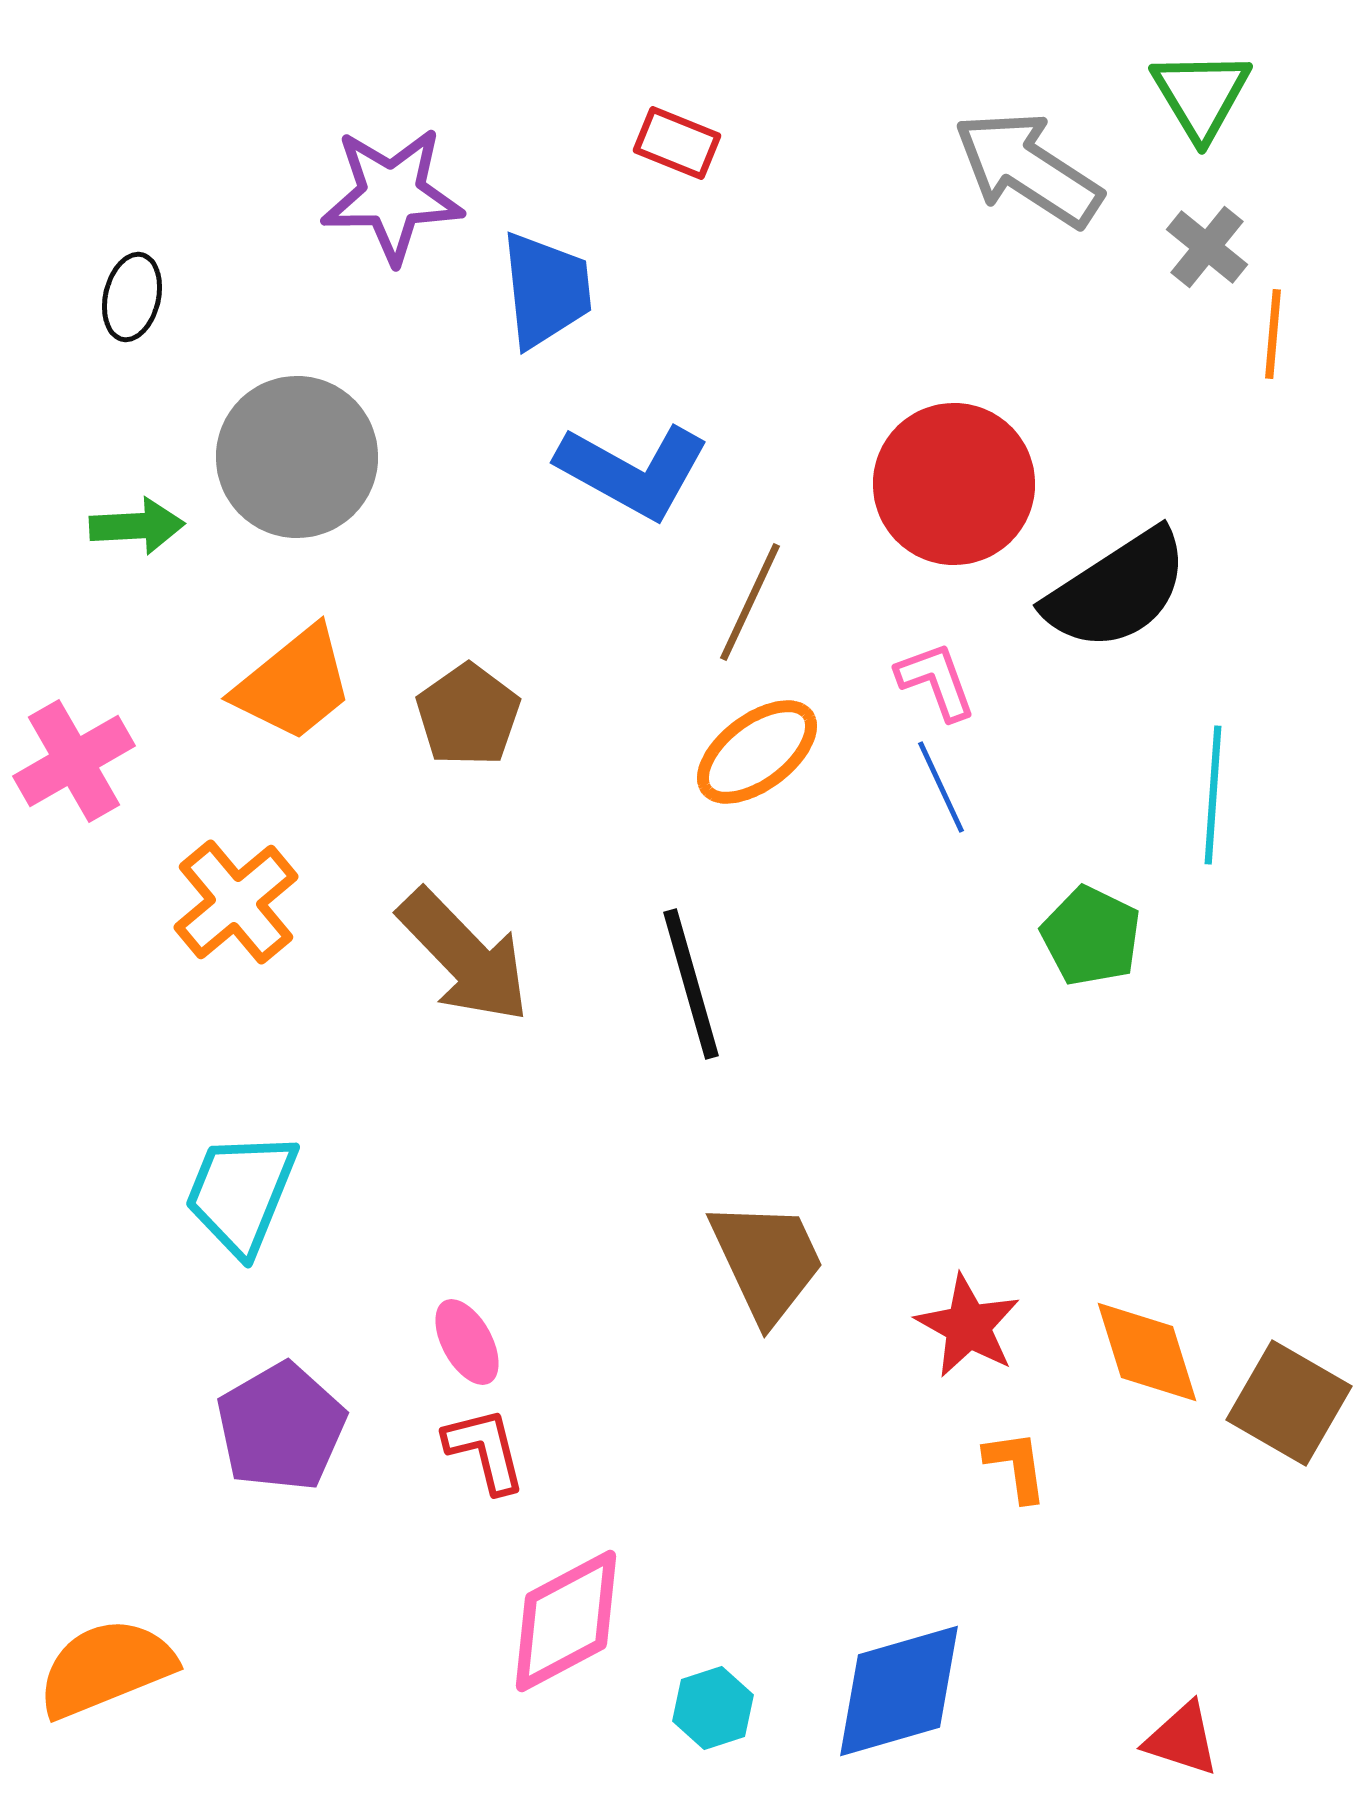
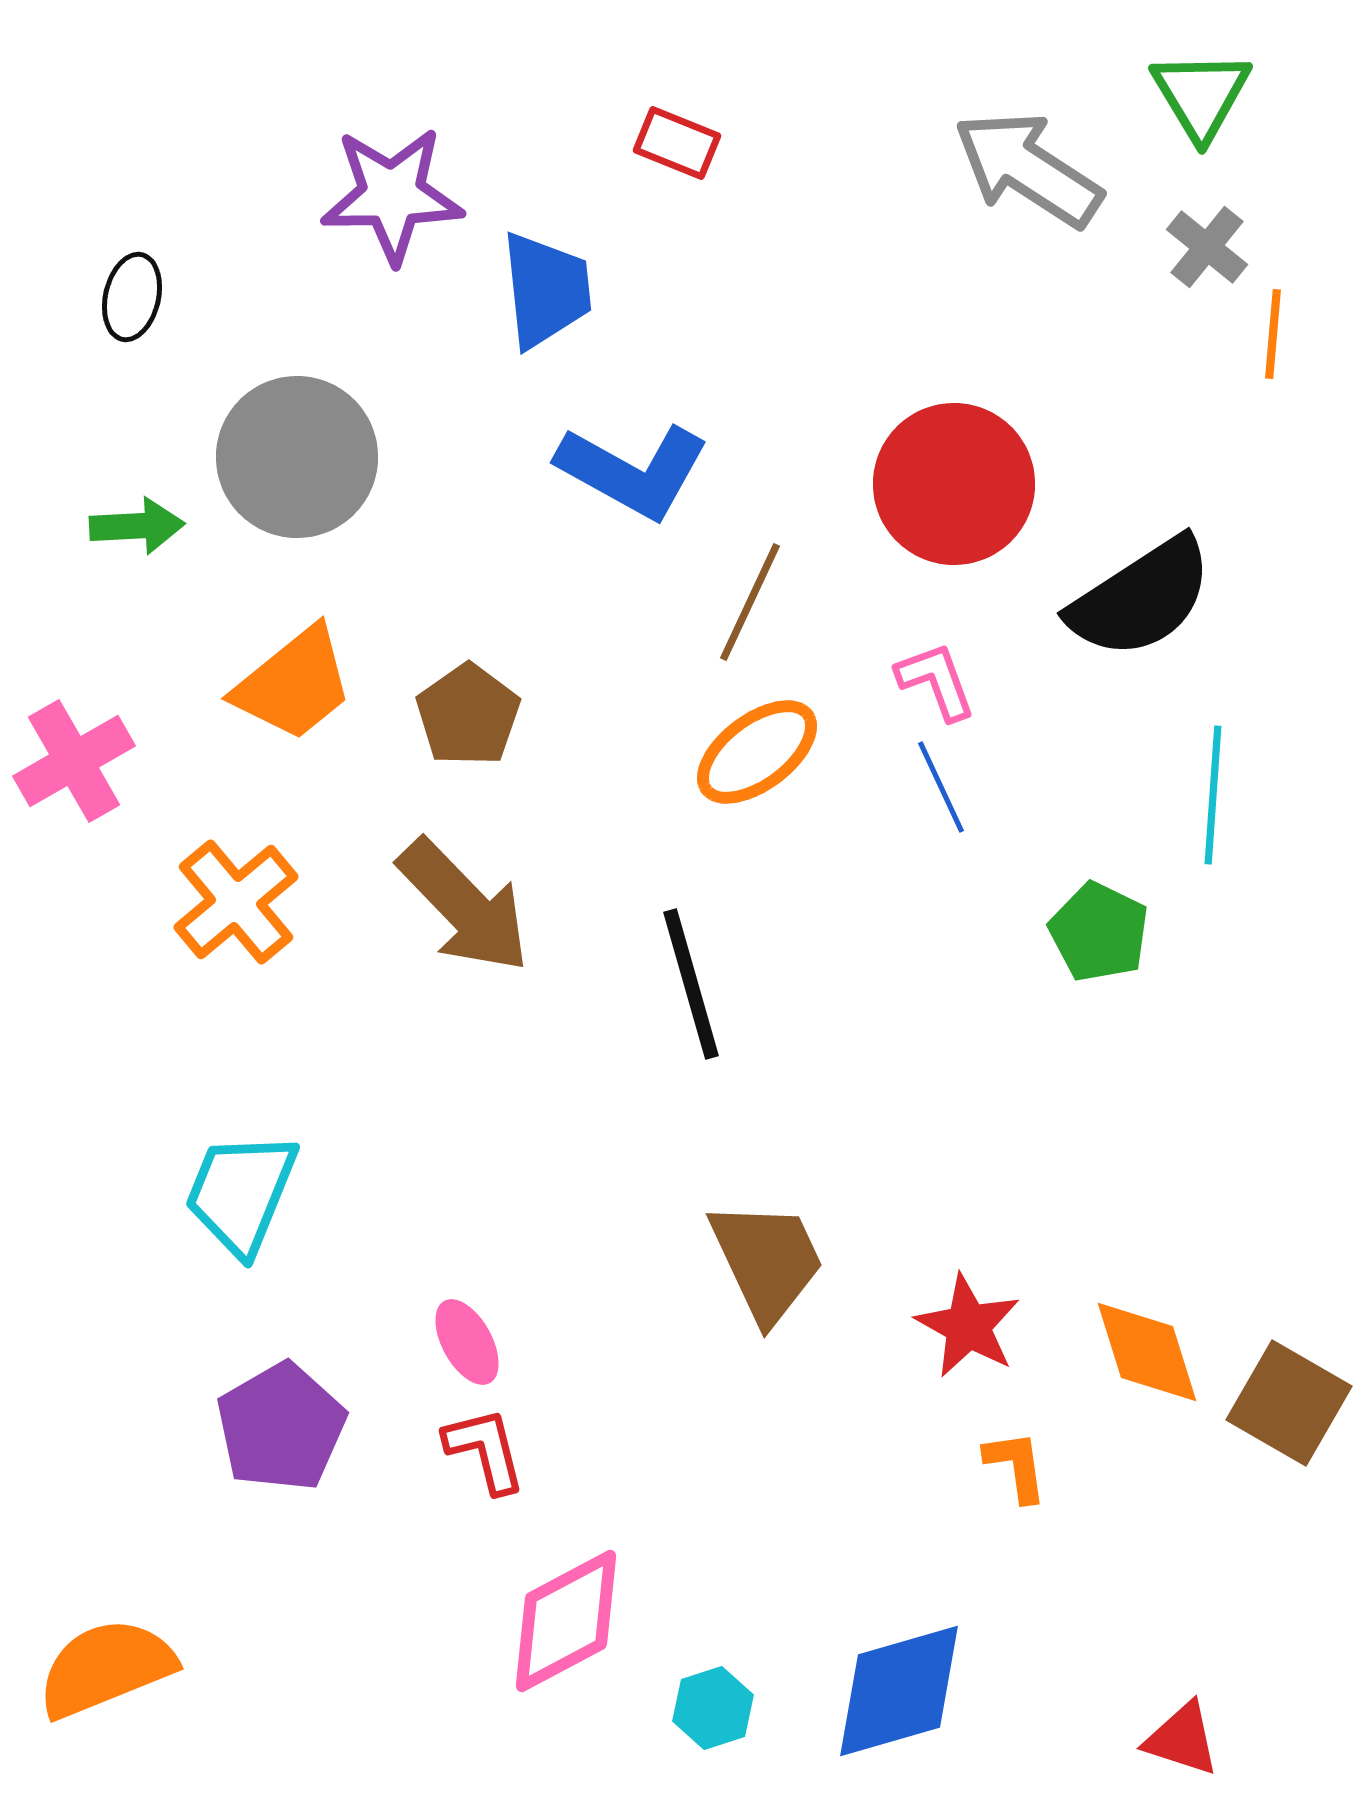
black semicircle: moved 24 px right, 8 px down
green pentagon: moved 8 px right, 4 px up
brown arrow: moved 50 px up
